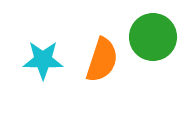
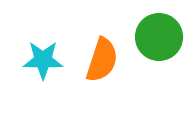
green circle: moved 6 px right
